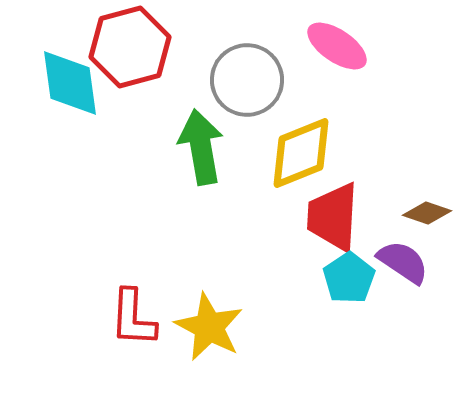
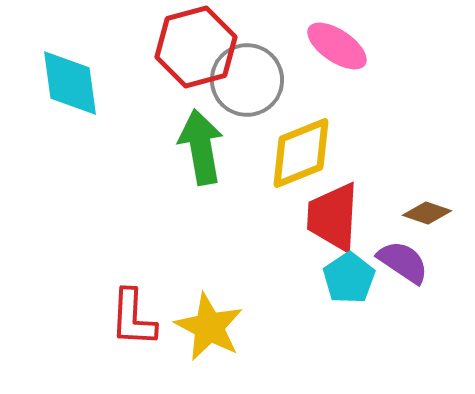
red hexagon: moved 66 px right
